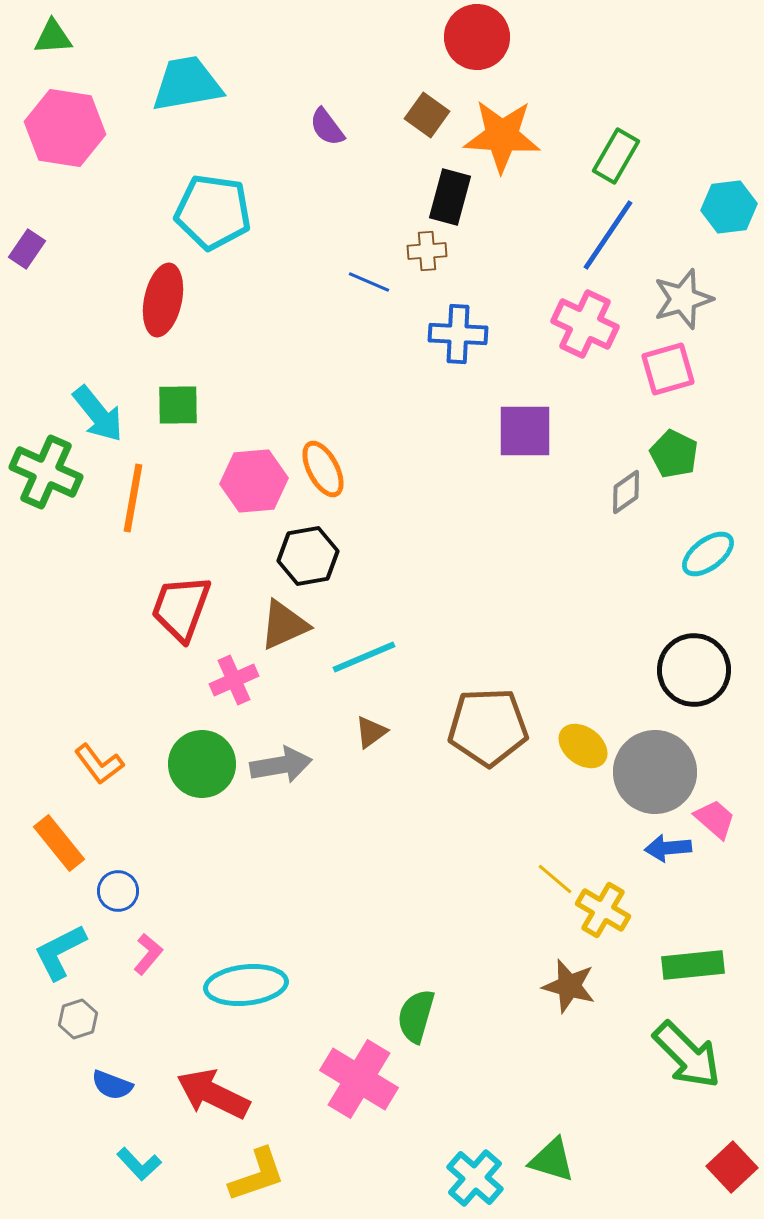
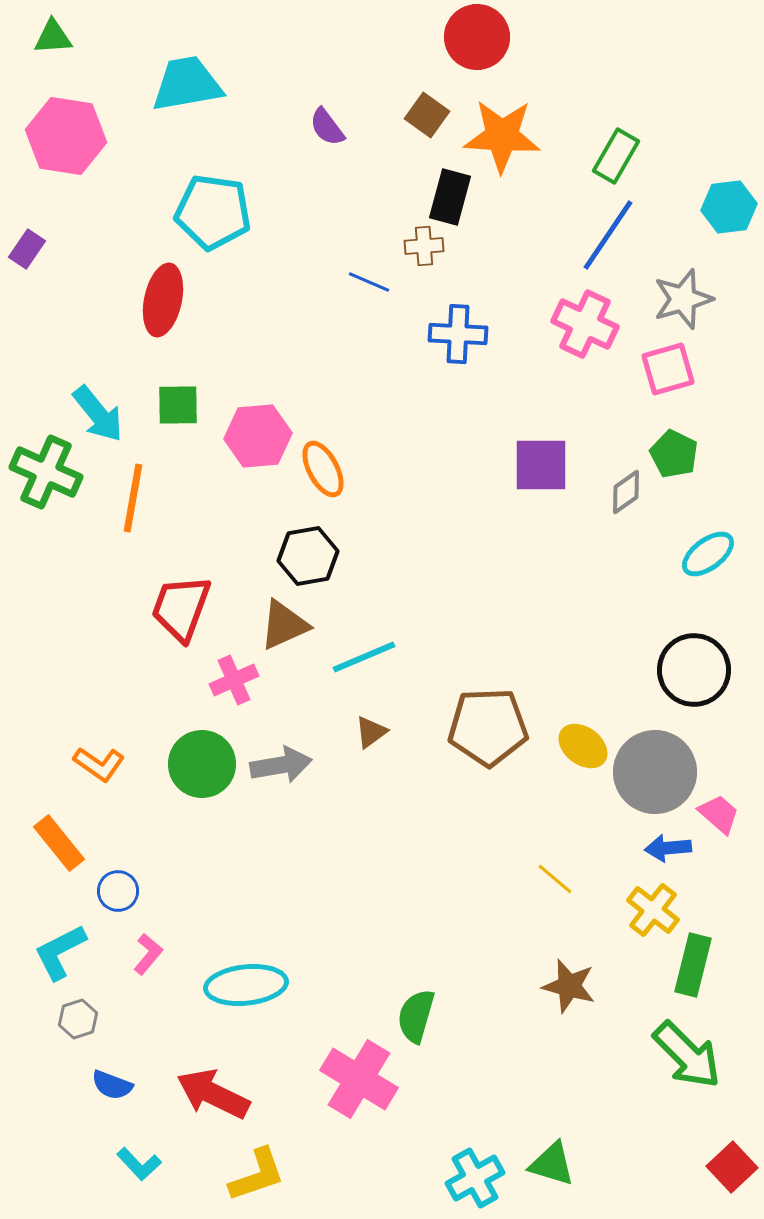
pink hexagon at (65, 128): moved 1 px right, 8 px down
brown cross at (427, 251): moved 3 px left, 5 px up
purple square at (525, 431): moved 16 px right, 34 px down
pink hexagon at (254, 481): moved 4 px right, 45 px up
orange L-shape at (99, 764): rotated 18 degrees counterclockwise
pink trapezoid at (715, 819): moved 4 px right, 5 px up
yellow cross at (603, 910): moved 50 px right; rotated 8 degrees clockwise
green rectangle at (693, 965): rotated 70 degrees counterclockwise
green triangle at (552, 1160): moved 4 px down
cyan cross at (475, 1178): rotated 20 degrees clockwise
